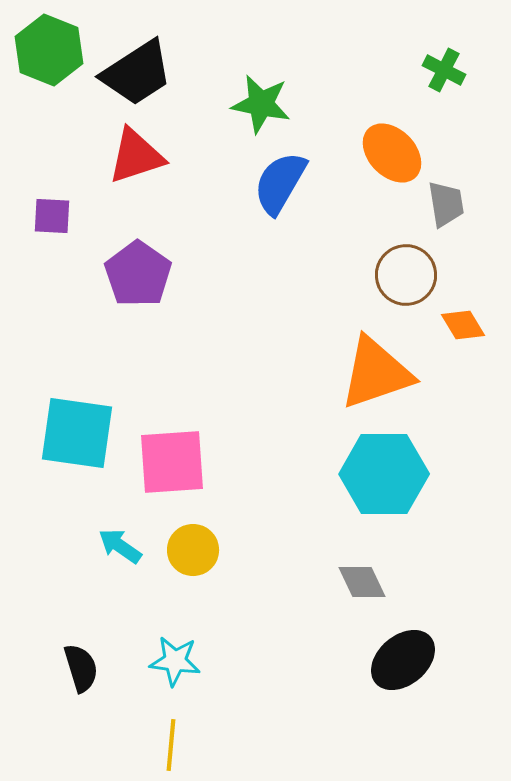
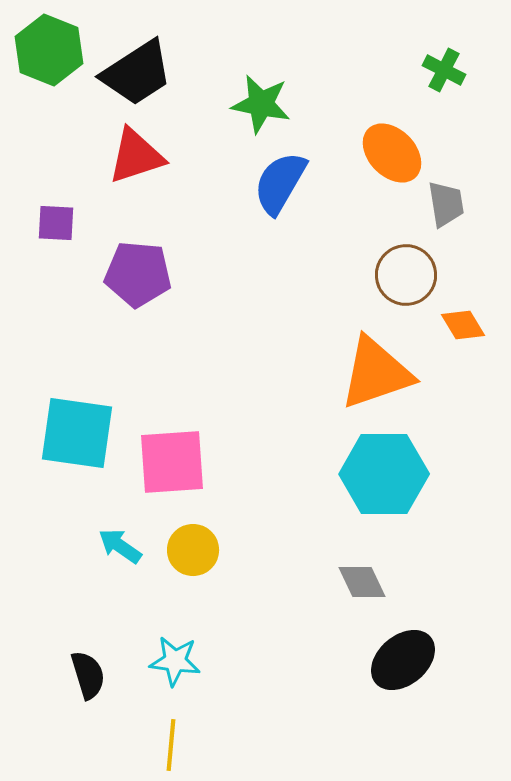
purple square: moved 4 px right, 7 px down
purple pentagon: rotated 30 degrees counterclockwise
black semicircle: moved 7 px right, 7 px down
